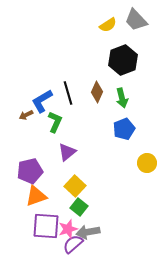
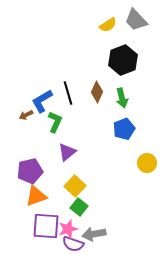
gray arrow: moved 6 px right, 2 px down
purple semicircle: rotated 120 degrees counterclockwise
